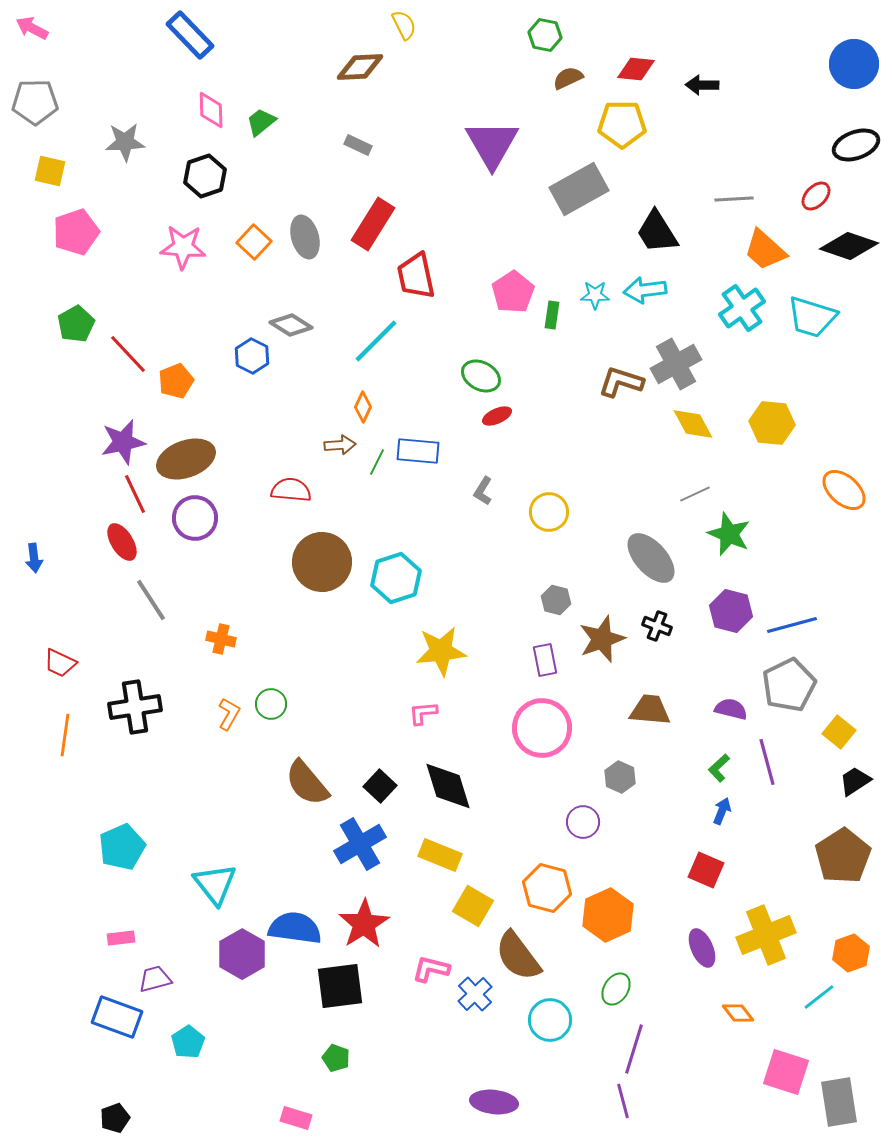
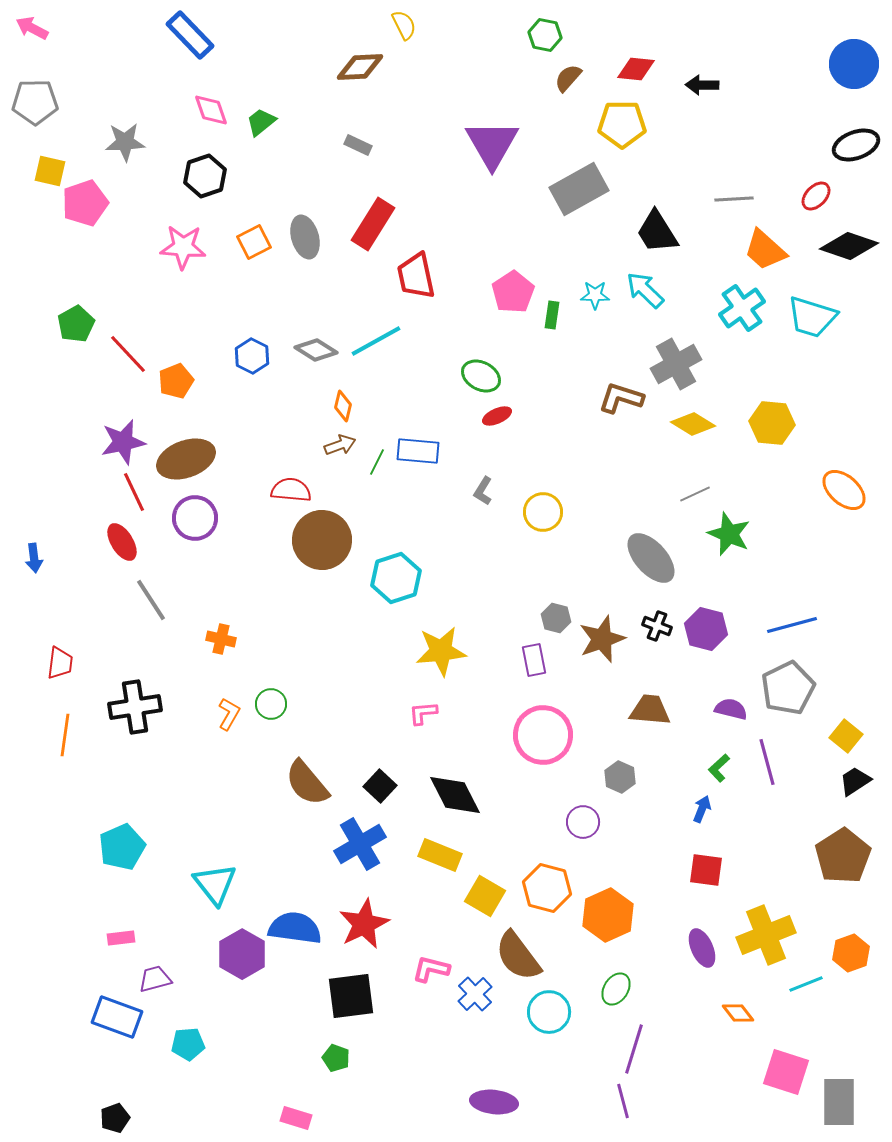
brown semicircle at (568, 78): rotated 24 degrees counterclockwise
pink diamond at (211, 110): rotated 18 degrees counterclockwise
pink pentagon at (76, 232): moved 9 px right, 29 px up
orange square at (254, 242): rotated 20 degrees clockwise
cyan arrow at (645, 290): rotated 51 degrees clockwise
gray diamond at (291, 325): moved 25 px right, 25 px down
cyan line at (376, 341): rotated 16 degrees clockwise
brown L-shape at (621, 382): moved 16 px down
orange diamond at (363, 407): moved 20 px left, 1 px up; rotated 12 degrees counterclockwise
yellow diamond at (693, 424): rotated 30 degrees counterclockwise
brown arrow at (340, 445): rotated 16 degrees counterclockwise
red line at (135, 494): moved 1 px left, 2 px up
yellow circle at (549, 512): moved 6 px left
brown circle at (322, 562): moved 22 px up
gray hexagon at (556, 600): moved 18 px down
purple hexagon at (731, 611): moved 25 px left, 18 px down
purple rectangle at (545, 660): moved 11 px left
red trapezoid at (60, 663): rotated 108 degrees counterclockwise
gray pentagon at (789, 685): moved 1 px left, 3 px down
pink circle at (542, 728): moved 1 px right, 7 px down
yellow square at (839, 732): moved 7 px right, 4 px down
black diamond at (448, 786): moved 7 px right, 9 px down; rotated 10 degrees counterclockwise
blue arrow at (722, 811): moved 20 px left, 2 px up
red square at (706, 870): rotated 15 degrees counterclockwise
yellow square at (473, 906): moved 12 px right, 10 px up
red star at (364, 924): rotated 6 degrees clockwise
black square at (340, 986): moved 11 px right, 10 px down
cyan line at (819, 997): moved 13 px left, 13 px up; rotated 16 degrees clockwise
cyan circle at (550, 1020): moved 1 px left, 8 px up
cyan pentagon at (188, 1042): moved 2 px down; rotated 28 degrees clockwise
gray rectangle at (839, 1102): rotated 9 degrees clockwise
